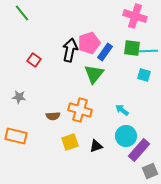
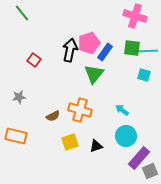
gray star: rotated 16 degrees counterclockwise
brown semicircle: rotated 24 degrees counterclockwise
purple rectangle: moved 8 px down
